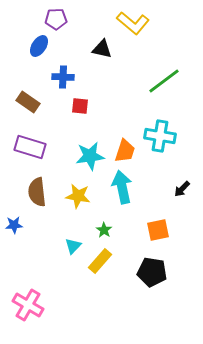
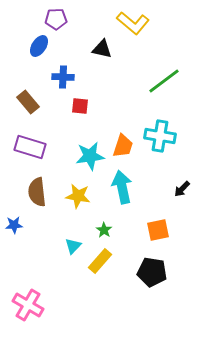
brown rectangle: rotated 15 degrees clockwise
orange trapezoid: moved 2 px left, 5 px up
